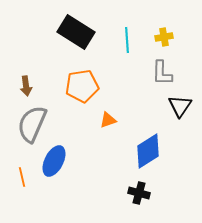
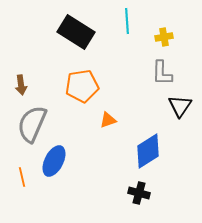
cyan line: moved 19 px up
brown arrow: moved 5 px left, 1 px up
